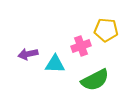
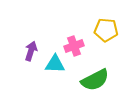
pink cross: moved 7 px left
purple arrow: moved 3 px right, 3 px up; rotated 120 degrees clockwise
